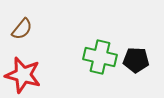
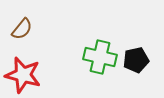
black pentagon: rotated 15 degrees counterclockwise
